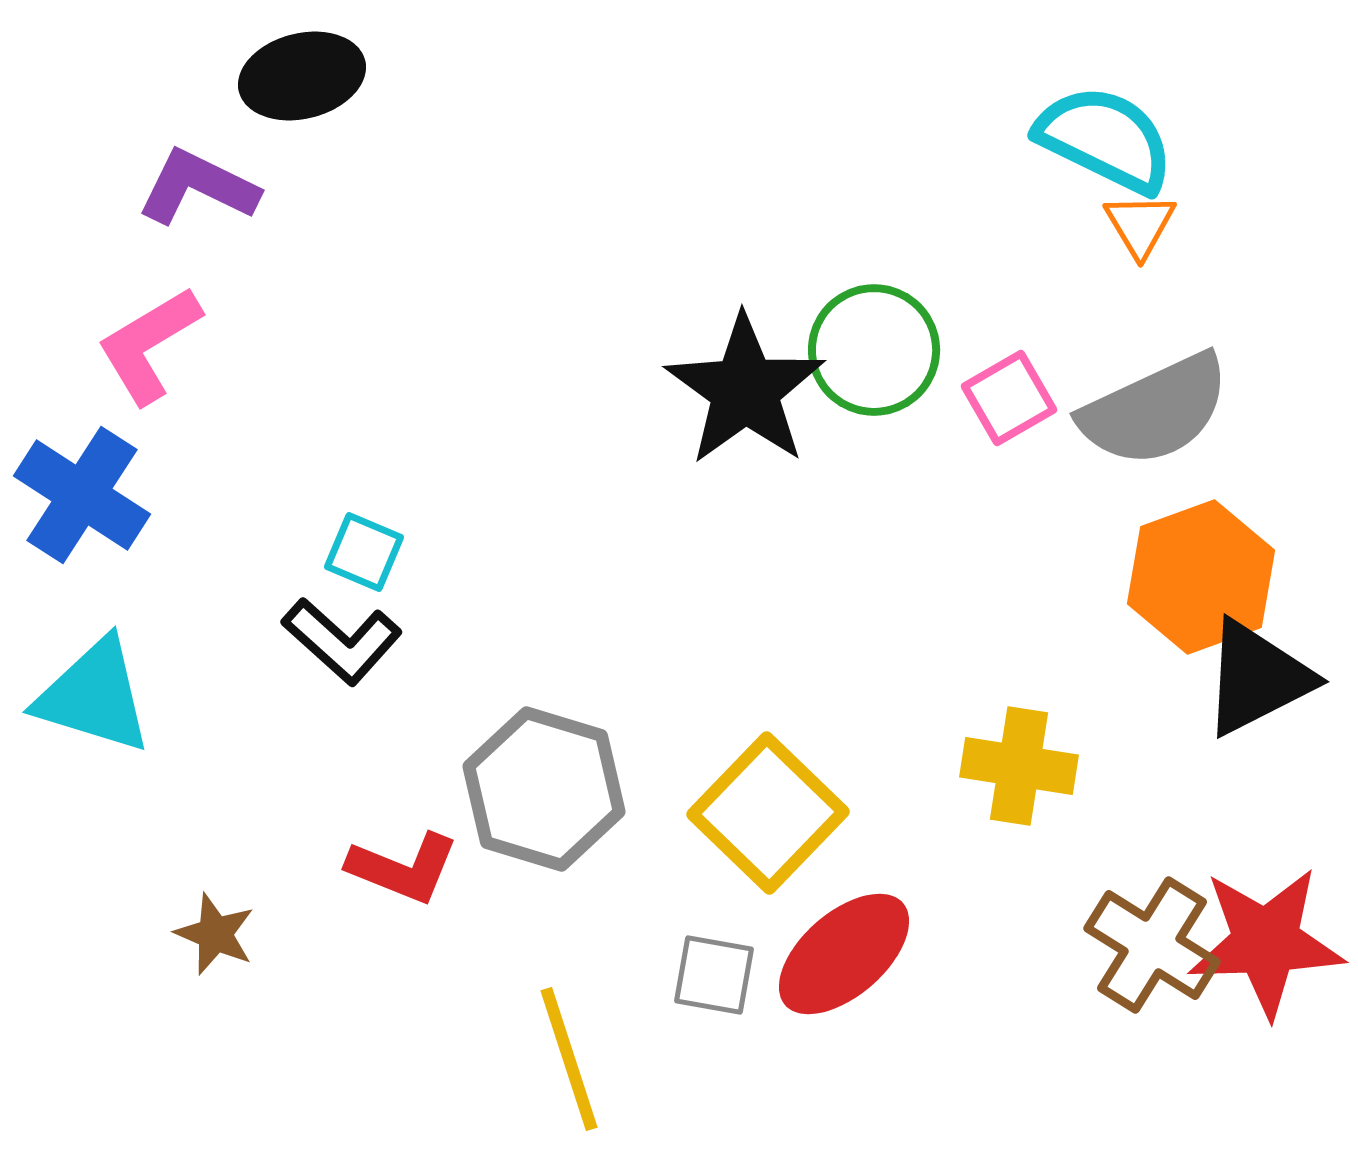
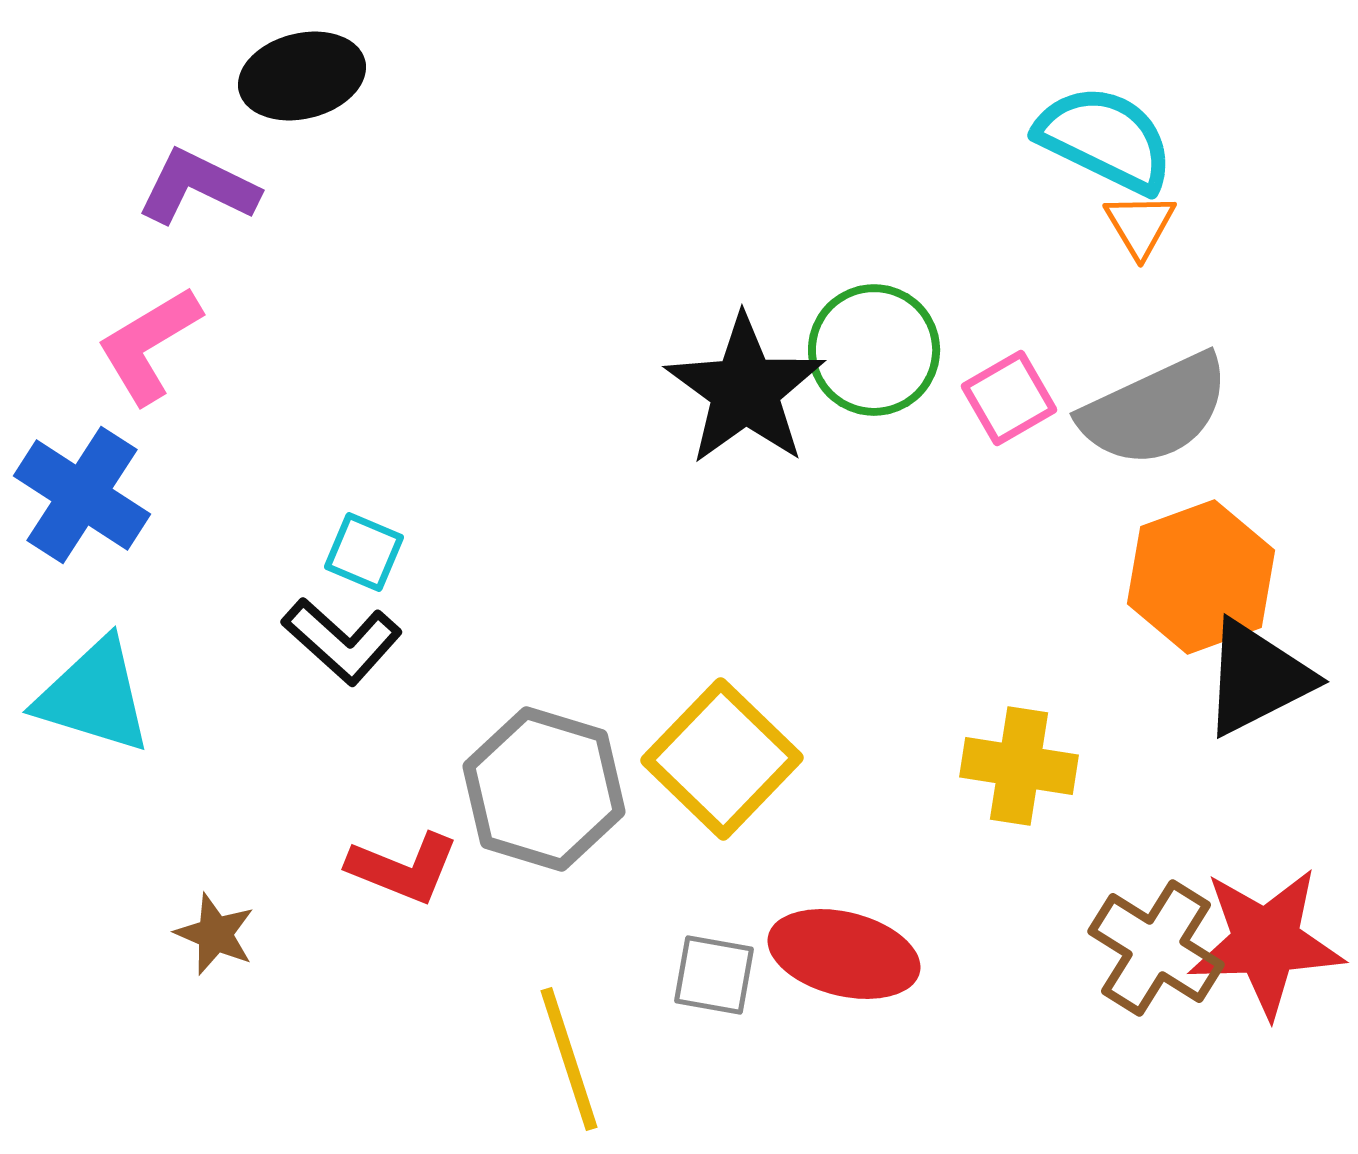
yellow square: moved 46 px left, 54 px up
brown cross: moved 4 px right, 3 px down
red ellipse: rotated 55 degrees clockwise
